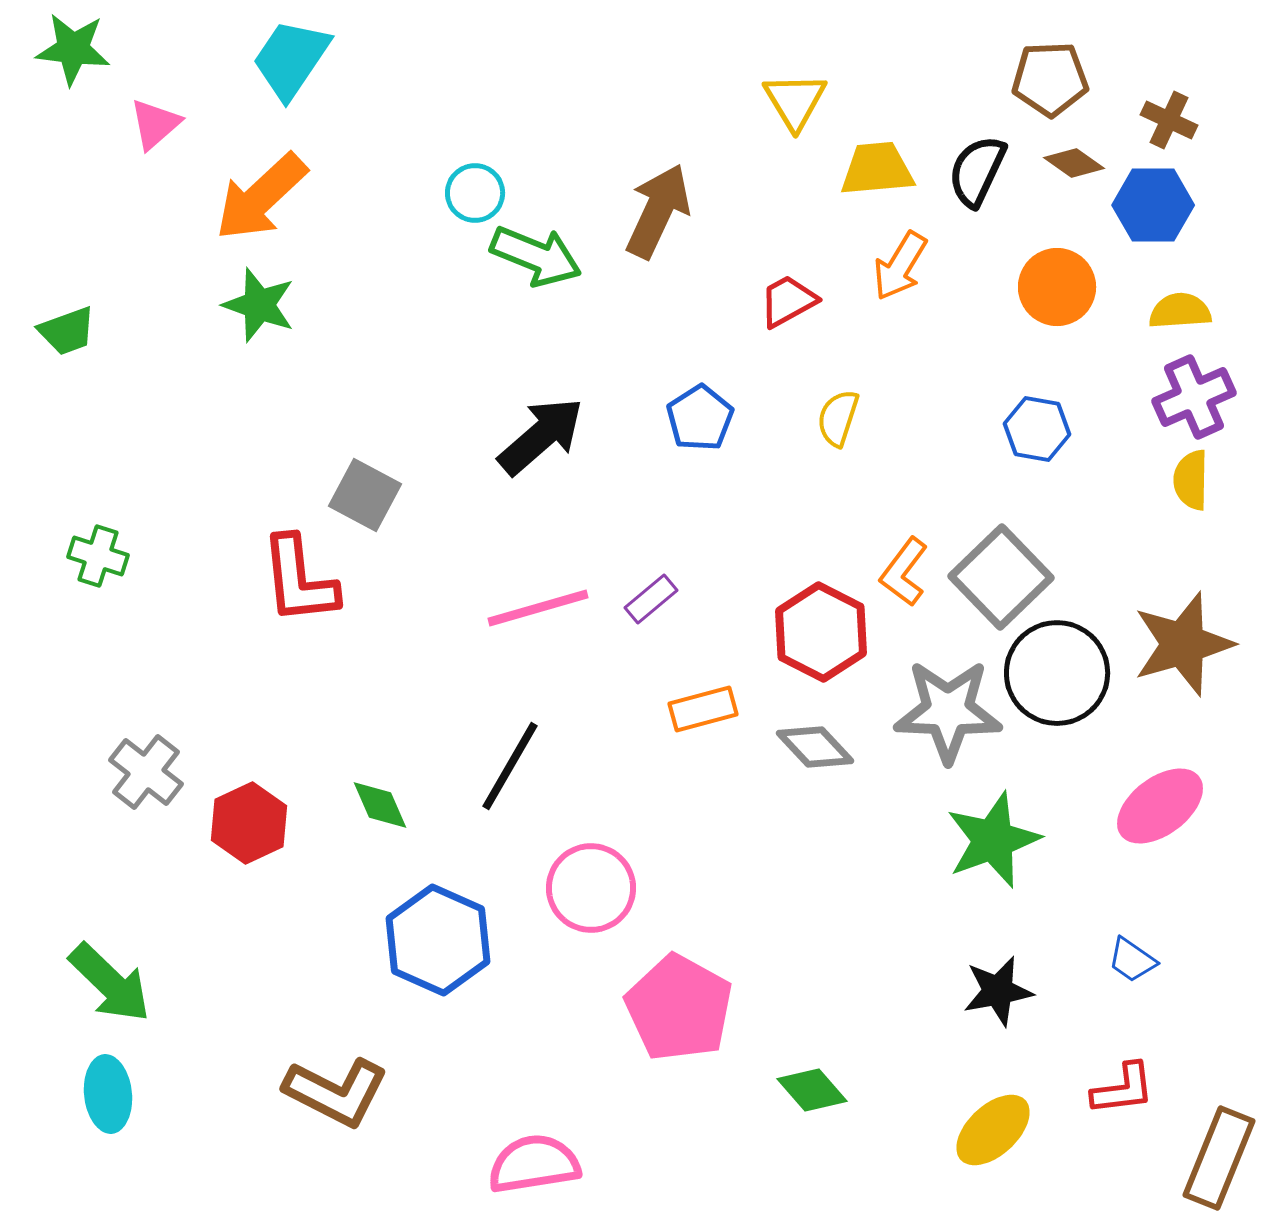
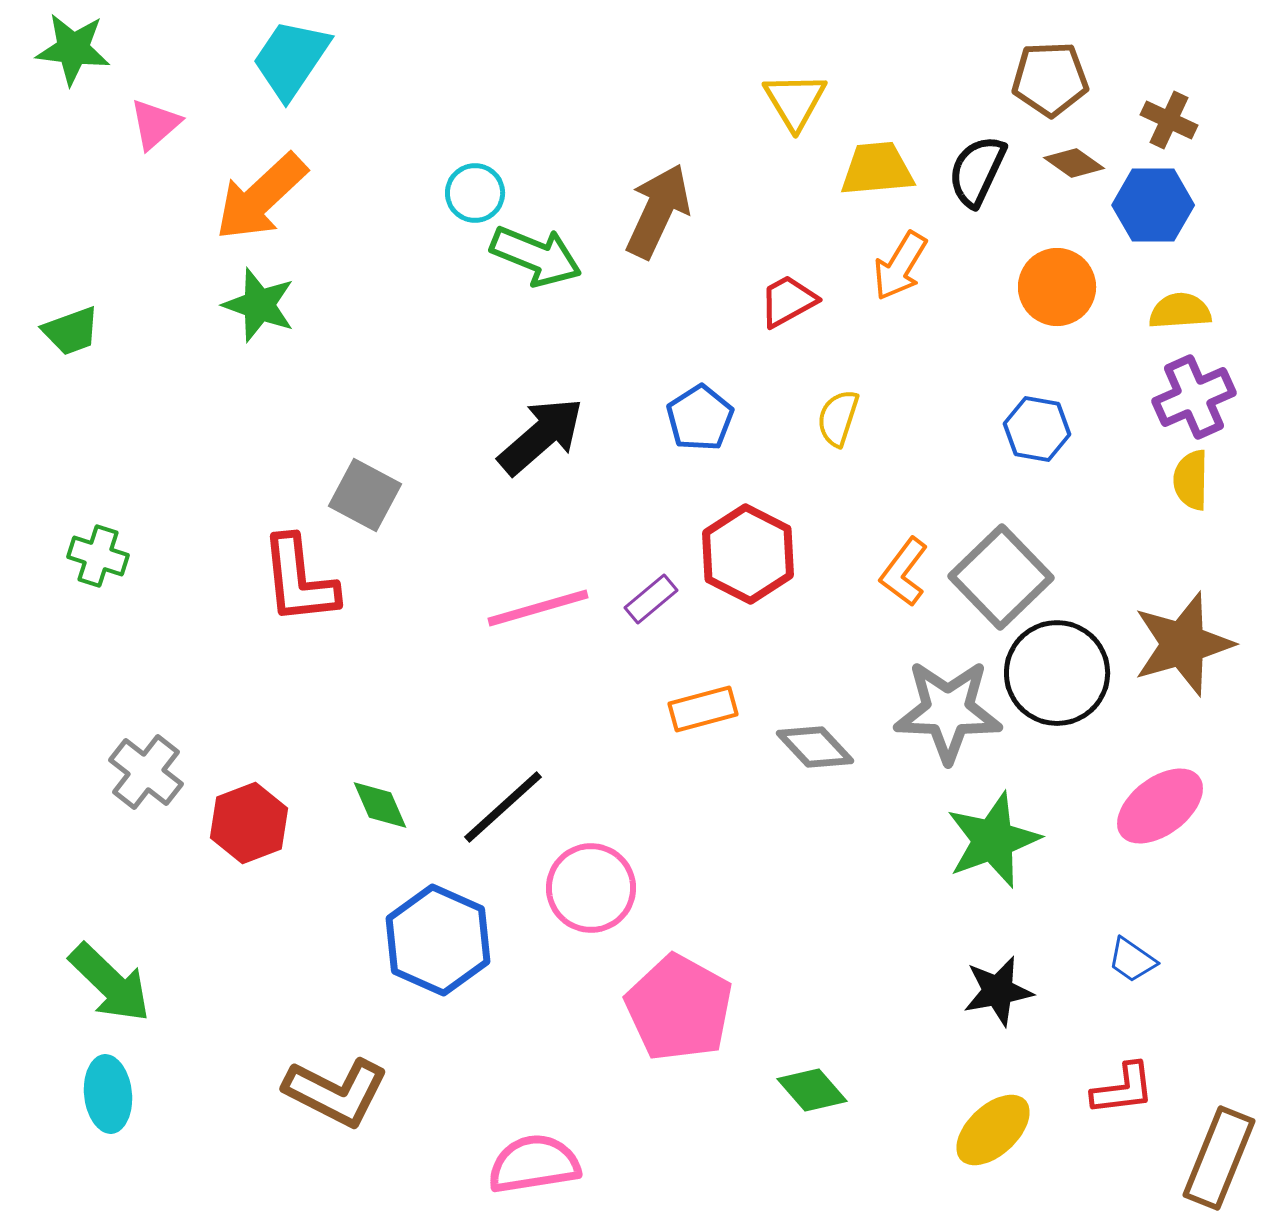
green trapezoid at (67, 331): moved 4 px right
red hexagon at (821, 632): moved 73 px left, 78 px up
black line at (510, 766): moved 7 px left, 41 px down; rotated 18 degrees clockwise
red hexagon at (249, 823): rotated 4 degrees clockwise
